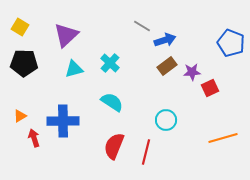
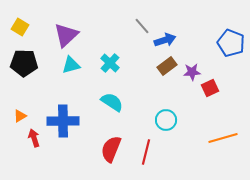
gray line: rotated 18 degrees clockwise
cyan triangle: moved 3 px left, 4 px up
red semicircle: moved 3 px left, 3 px down
